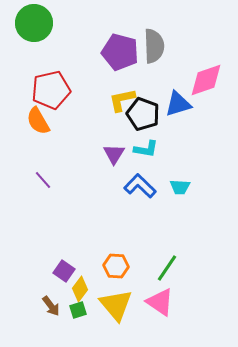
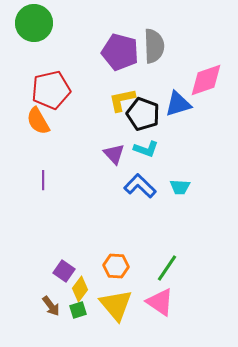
cyan L-shape: rotated 10 degrees clockwise
purple triangle: rotated 15 degrees counterclockwise
purple line: rotated 42 degrees clockwise
